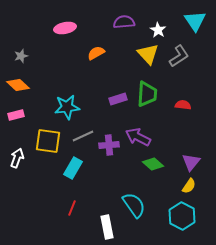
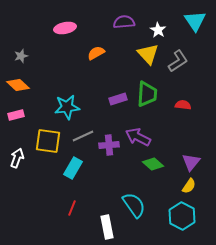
gray L-shape: moved 1 px left, 5 px down
